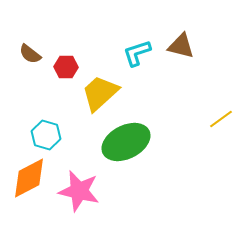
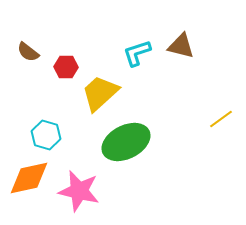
brown semicircle: moved 2 px left, 2 px up
orange diamond: rotated 15 degrees clockwise
